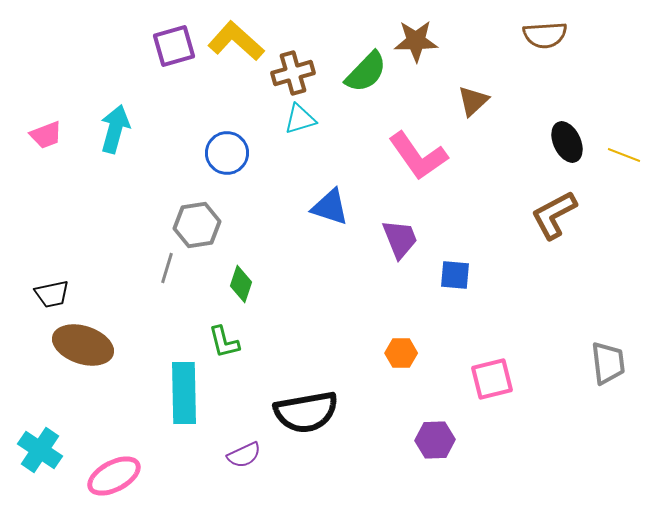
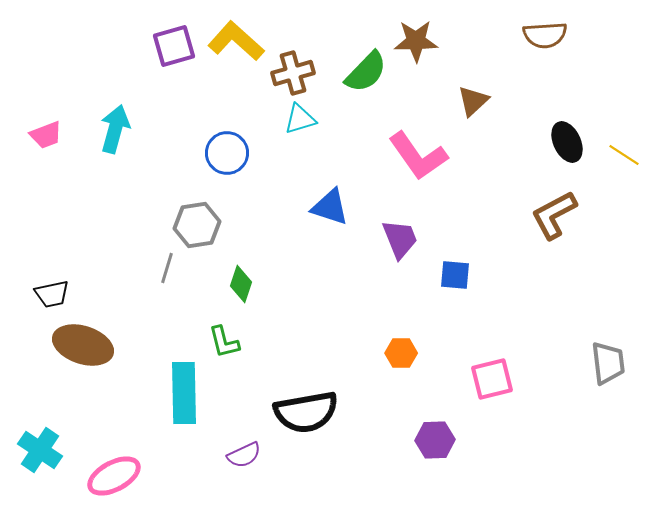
yellow line: rotated 12 degrees clockwise
